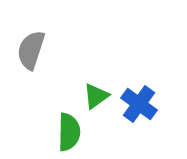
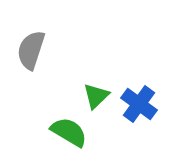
green triangle: rotated 8 degrees counterclockwise
green semicircle: rotated 60 degrees counterclockwise
